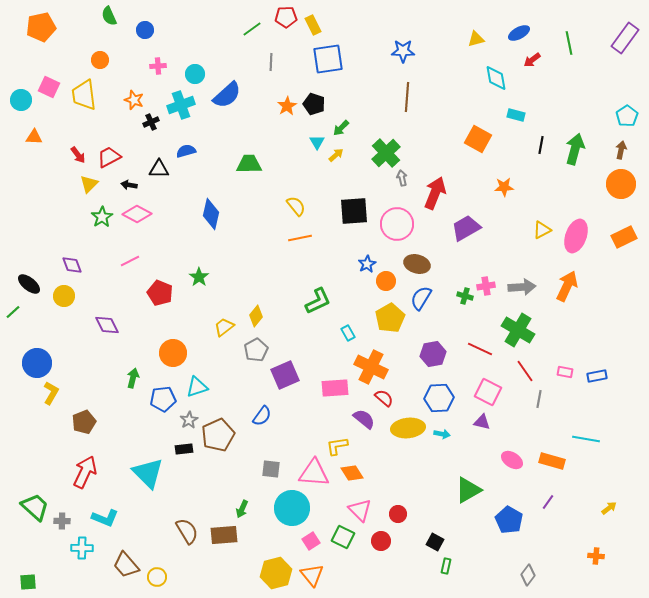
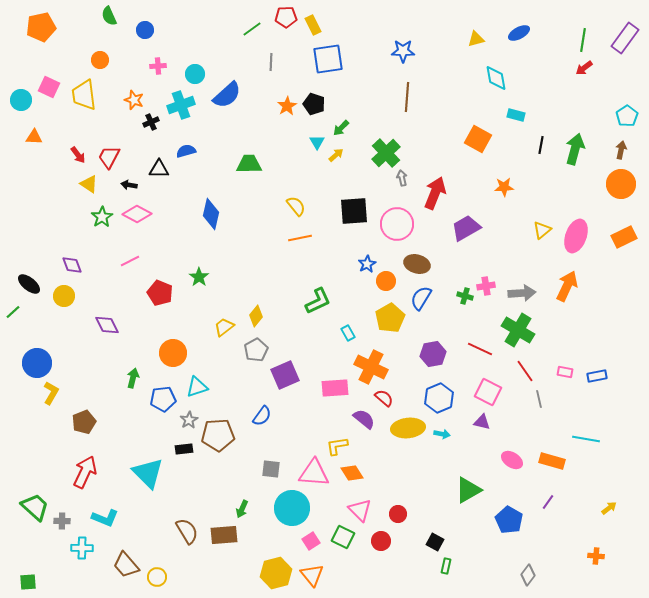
green line at (569, 43): moved 14 px right, 3 px up; rotated 20 degrees clockwise
red arrow at (532, 60): moved 52 px right, 8 px down
red trapezoid at (109, 157): rotated 35 degrees counterclockwise
yellow triangle at (89, 184): rotated 42 degrees counterclockwise
yellow triangle at (542, 230): rotated 12 degrees counterclockwise
gray arrow at (522, 287): moved 6 px down
blue hexagon at (439, 398): rotated 20 degrees counterclockwise
gray line at (539, 399): rotated 24 degrees counterclockwise
brown pentagon at (218, 435): rotated 20 degrees clockwise
